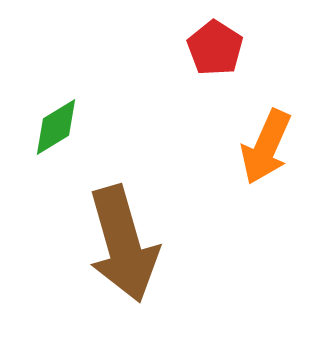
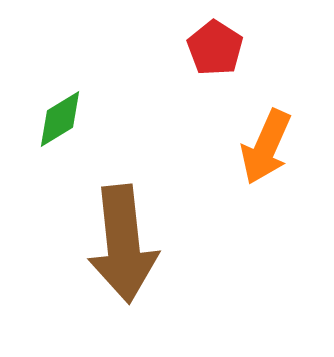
green diamond: moved 4 px right, 8 px up
brown arrow: rotated 10 degrees clockwise
